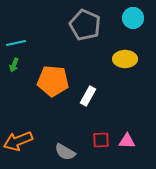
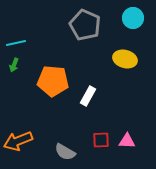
yellow ellipse: rotated 15 degrees clockwise
